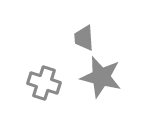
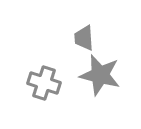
gray star: moved 1 px left, 2 px up
